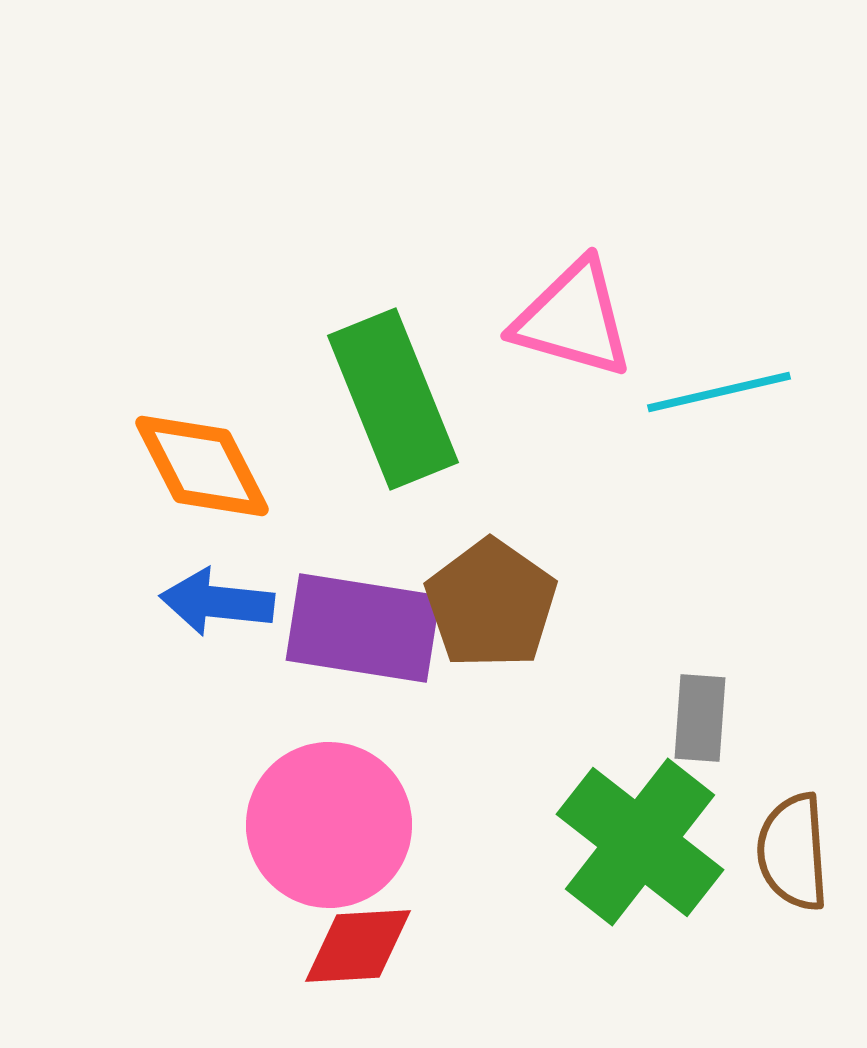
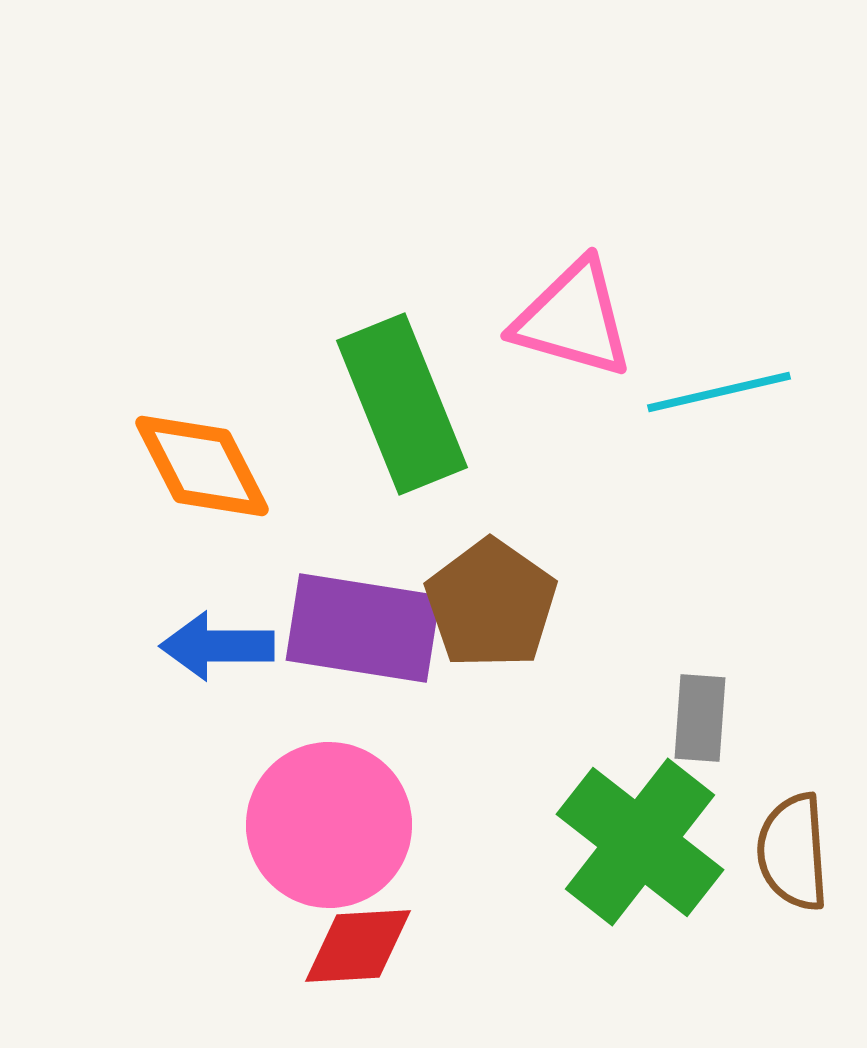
green rectangle: moved 9 px right, 5 px down
blue arrow: moved 44 px down; rotated 6 degrees counterclockwise
